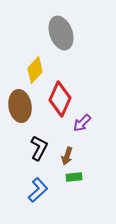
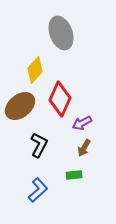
brown ellipse: rotated 60 degrees clockwise
purple arrow: rotated 18 degrees clockwise
black L-shape: moved 3 px up
brown arrow: moved 17 px right, 8 px up; rotated 12 degrees clockwise
green rectangle: moved 2 px up
